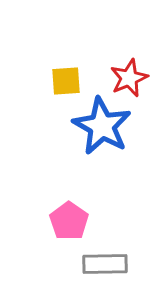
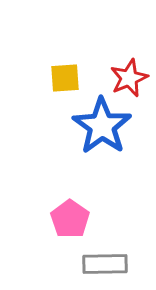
yellow square: moved 1 px left, 3 px up
blue star: rotated 6 degrees clockwise
pink pentagon: moved 1 px right, 2 px up
